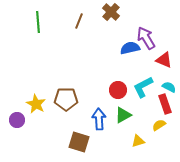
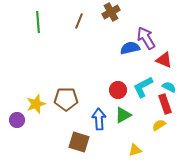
brown cross: rotated 18 degrees clockwise
yellow star: rotated 24 degrees clockwise
yellow triangle: moved 3 px left, 9 px down
